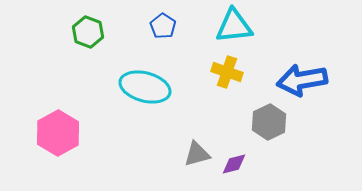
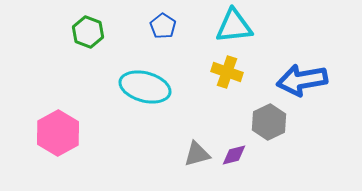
purple diamond: moved 9 px up
